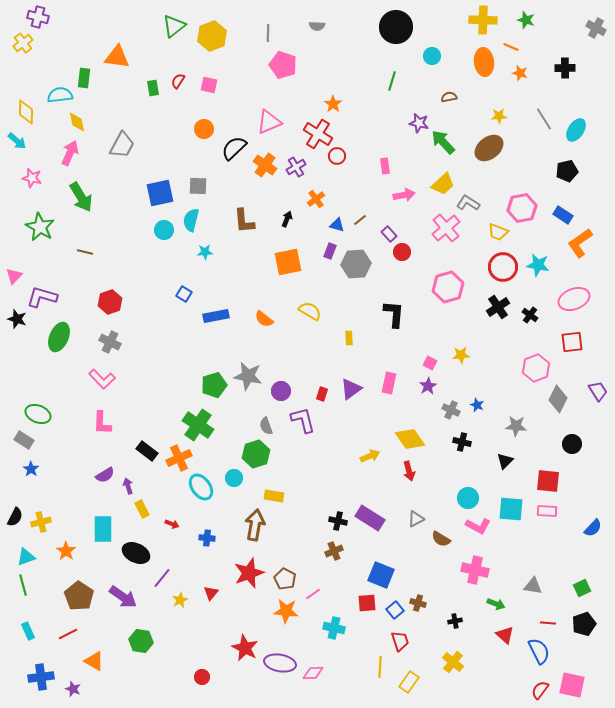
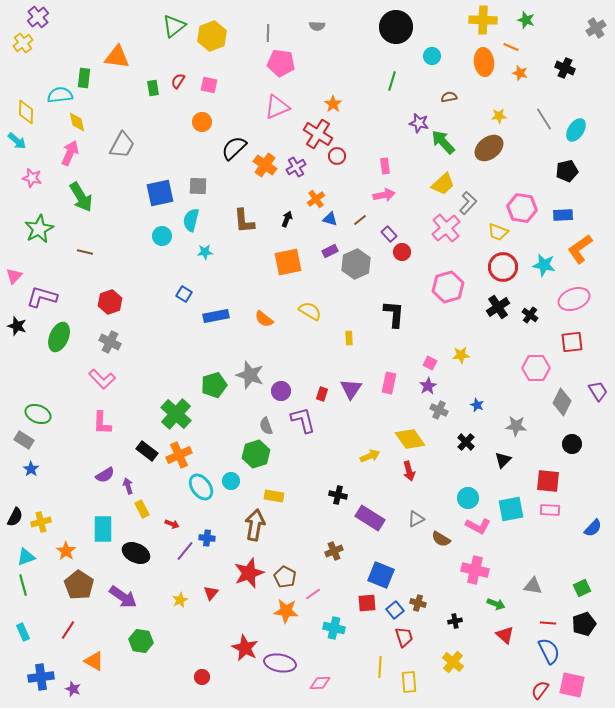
purple cross at (38, 17): rotated 35 degrees clockwise
gray cross at (596, 28): rotated 30 degrees clockwise
pink pentagon at (283, 65): moved 2 px left, 2 px up; rotated 12 degrees counterclockwise
black cross at (565, 68): rotated 24 degrees clockwise
pink triangle at (269, 122): moved 8 px right, 15 px up
orange circle at (204, 129): moved 2 px left, 7 px up
pink arrow at (404, 195): moved 20 px left
gray L-shape at (468, 203): rotated 100 degrees clockwise
pink hexagon at (522, 208): rotated 20 degrees clockwise
blue rectangle at (563, 215): rotated 36 degrees counterclockwise
blue triangle at (337, 225): moved 7 px left, 6 px up
green star at (40, 227): moved 1 px left, 2 px down; rotated 16 degrees clockwise
cyan circle at (164, 230): moved 2 px left, 6 px down
orange L-shape at (580, 243): moved 6 px down
purple rectangle at (330, 251): rotated 42 degrees clockwise
gray hexagon at (356, 264): rotated 20 degrees counterclockwise
cyan star at (538, 265): moved 6 px right
black star at (17, 319): moved 7 px down
pink hexagon at (536, 368): rotated 20 degrees clockwise
gray star at (248, 376): moved 2 px right, 1 px up; rotated 8 degrees clockwise
purple triangle at (351, 389): rotated 20 degrees counterclockwise
gray diamond at (558, 399): moved 4 px right, 3 px down
gray cross at (451, 410): moved 12 px left
green cross at (198, 425): moved 22 px left, 11 px up; rotated 8 degrees clockwise
black cross at (462, 442): moved 4 px right; rotated 30 degrees clockwise
orange cross at (179, 458): moved 3 px up
black triangle at (505, 461): moved 2 px left, 1 px up
cyan circle at (234, 478): moved 3 px left, 3 px down
cyan square at (511, 509): rotated 16 degrees counterclockwise
pink rectangle at (547, 511): moved 3 px right, 1 px up
black cross at (338, 521): moved 26 px up
purple line at (162, 578): moved 23 px right, 27 px up
brown pentagon at (285, 579): moved 2 px up
brown pentagon at (79, 596): moved 11 px up
cyan rectangle at (28, 631): moved 5 px left, 1 px down
red line at (68, 634): moved 4 px up; rotated 30 degrees counterclockwise
red trapezoid at (400, 641): moved 4 px right, 4 px up
blue semicircle at (539, 651): moved 10 px right
pink diamond at (313, 673): moved 7 px right, 10 px down
yellow rectangle at (409, 682): rotated 40 degrees counterclockwise
